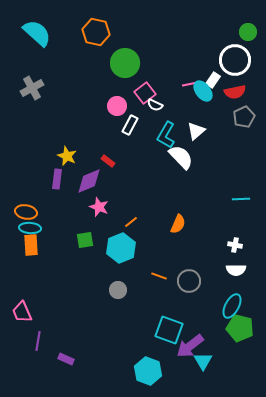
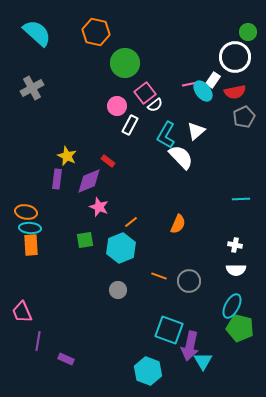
white circle at (235, 60): moved 3 px up
white semicircle at (155, 105): rotated 63 degrees counterclockwise
purple arrow at (190, 346): rotated 40 degrees counterclockwise
